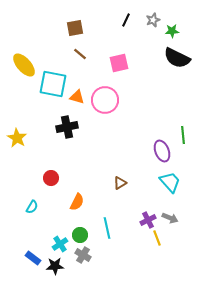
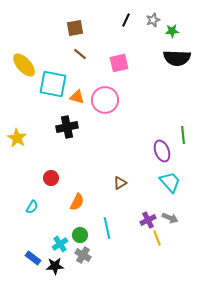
black semicircle: rotated 24 degrees counterclockwise
